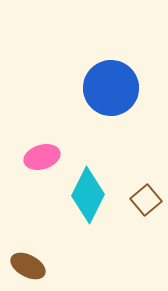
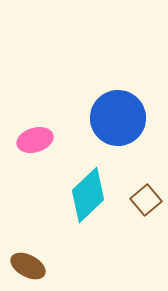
blue circle: moved 7 px right, 30 px down
pink ellipse: moved 7 px left, 17 px up
cyan diamond: rotated 20 degrees clockwise
